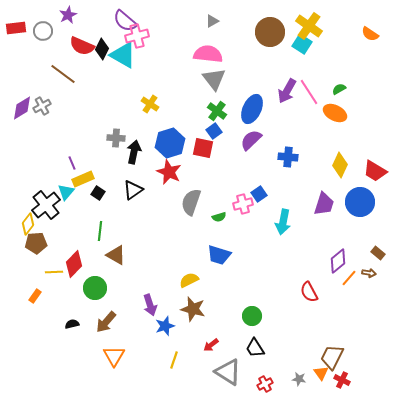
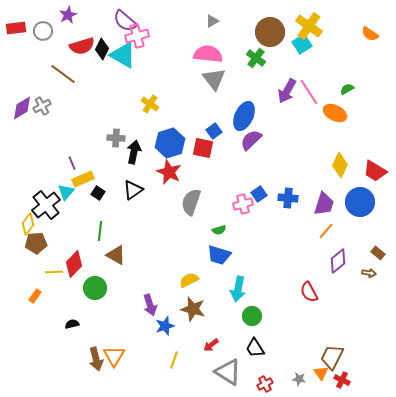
cyan square at (302, 44): rotated 24 degrees clockwise
red semicircle at (82, 46): rotated 40 degrees counterclockwise
green semicircle at (339, 89): moved 8 px right
blue ellipse at (252, 109): moved 8 px left, 7 px down
green cross at (217, 111): moved 39 px right, 53 px up
blue cross at (288, 157): moved 41 px down
green semicircle at (219, 217): moved 13 px down
cyan arrow at (283, 222): moved 45 px left, 67 px down
orange line at (349, 278): moved 23 px left, 47 px up
brown arrow at (106, 322): moved 10 px left, 37 px down; rotated 55 degrees counterclockwise
